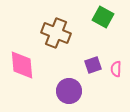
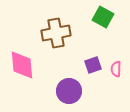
brown cross: rotated 32 degrees counterclockwise
